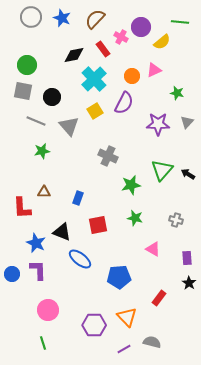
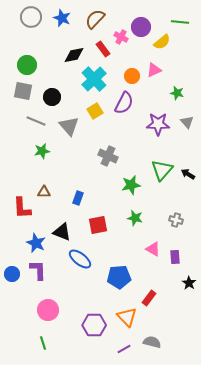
gray triangle at (187, 122): rotated 24 degrees counterclockwise
purple rectangle at (187, 258): moved 12 px left, 1 px up
red rectangle at (159, 298): moved 10 px left
